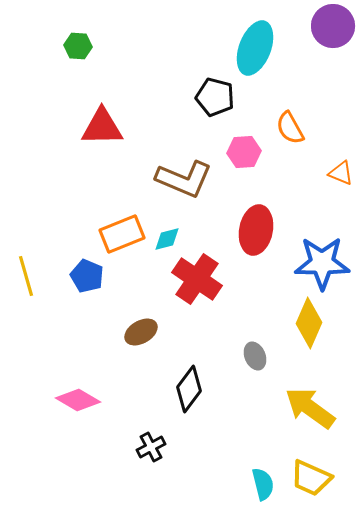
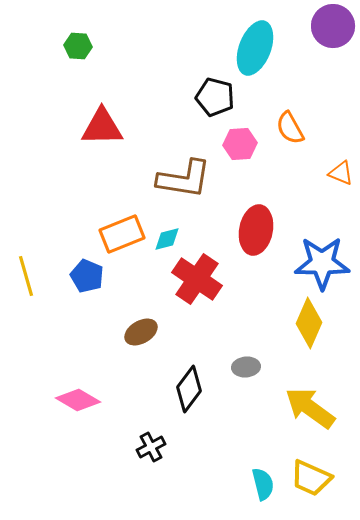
pink hexagon: moved 4 px left, 8 px up
brown L-shape: rotated 14 degrees counterclockwise
gray ellipse: moved 9 px left, 11 px down; rotated 72 degrees counterclockwise
